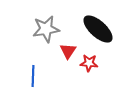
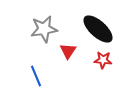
gray star: moved 2 px left
red star: moved 14 px right, 3 px up
blue line: moved 3 px right; rotated 25 degrees counterclockwise
